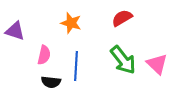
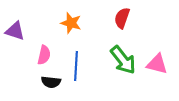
red semicircle: rotated 40 degrees counterclockwise
pink triangle: rotated 30 degrees counterclockwise
